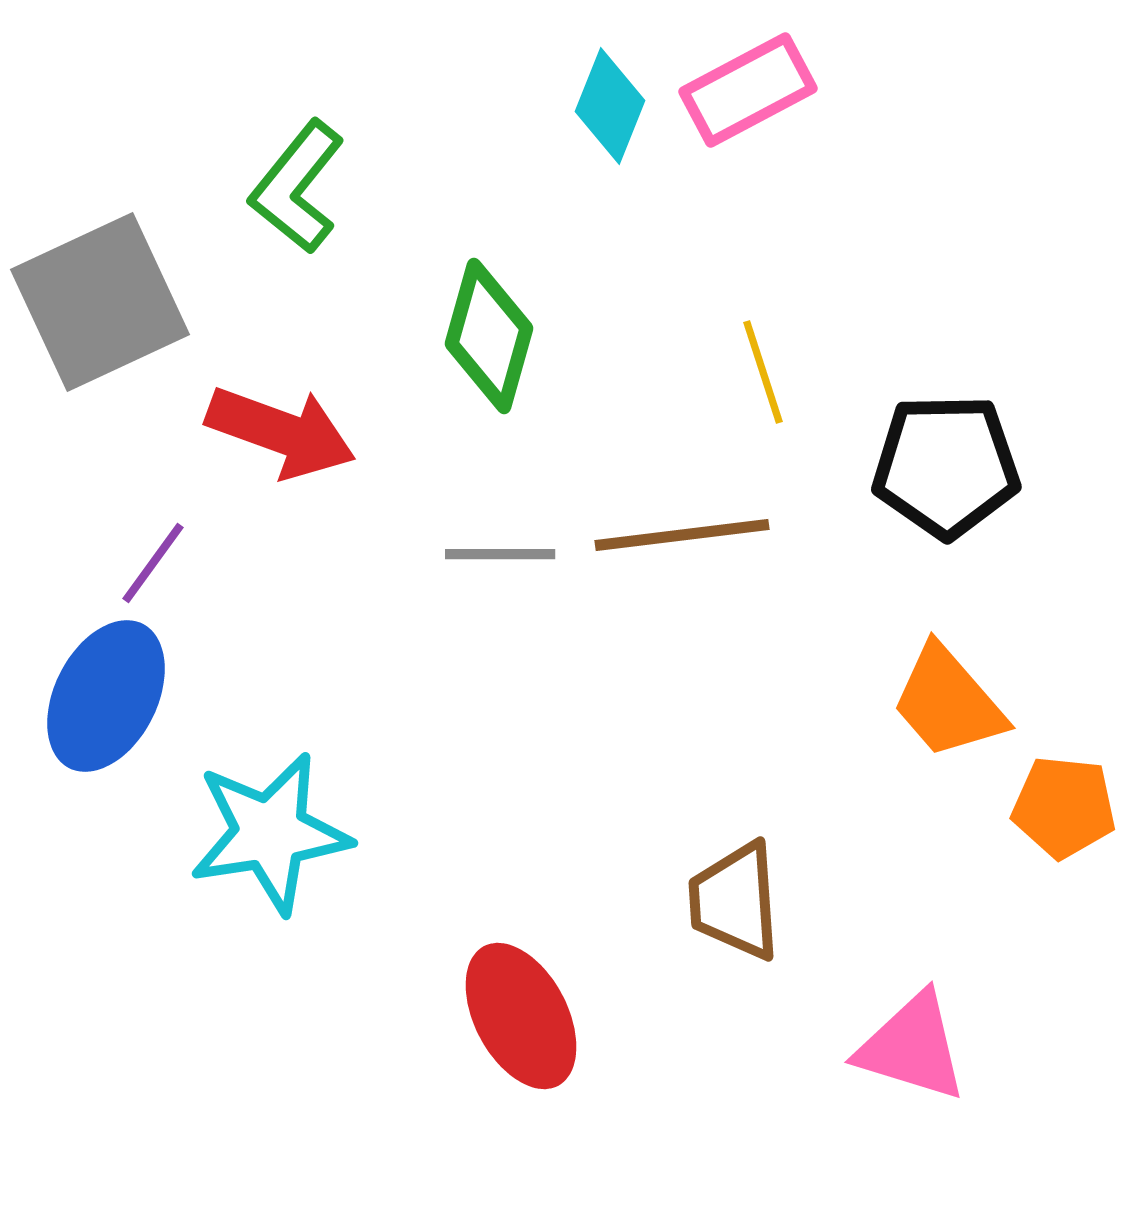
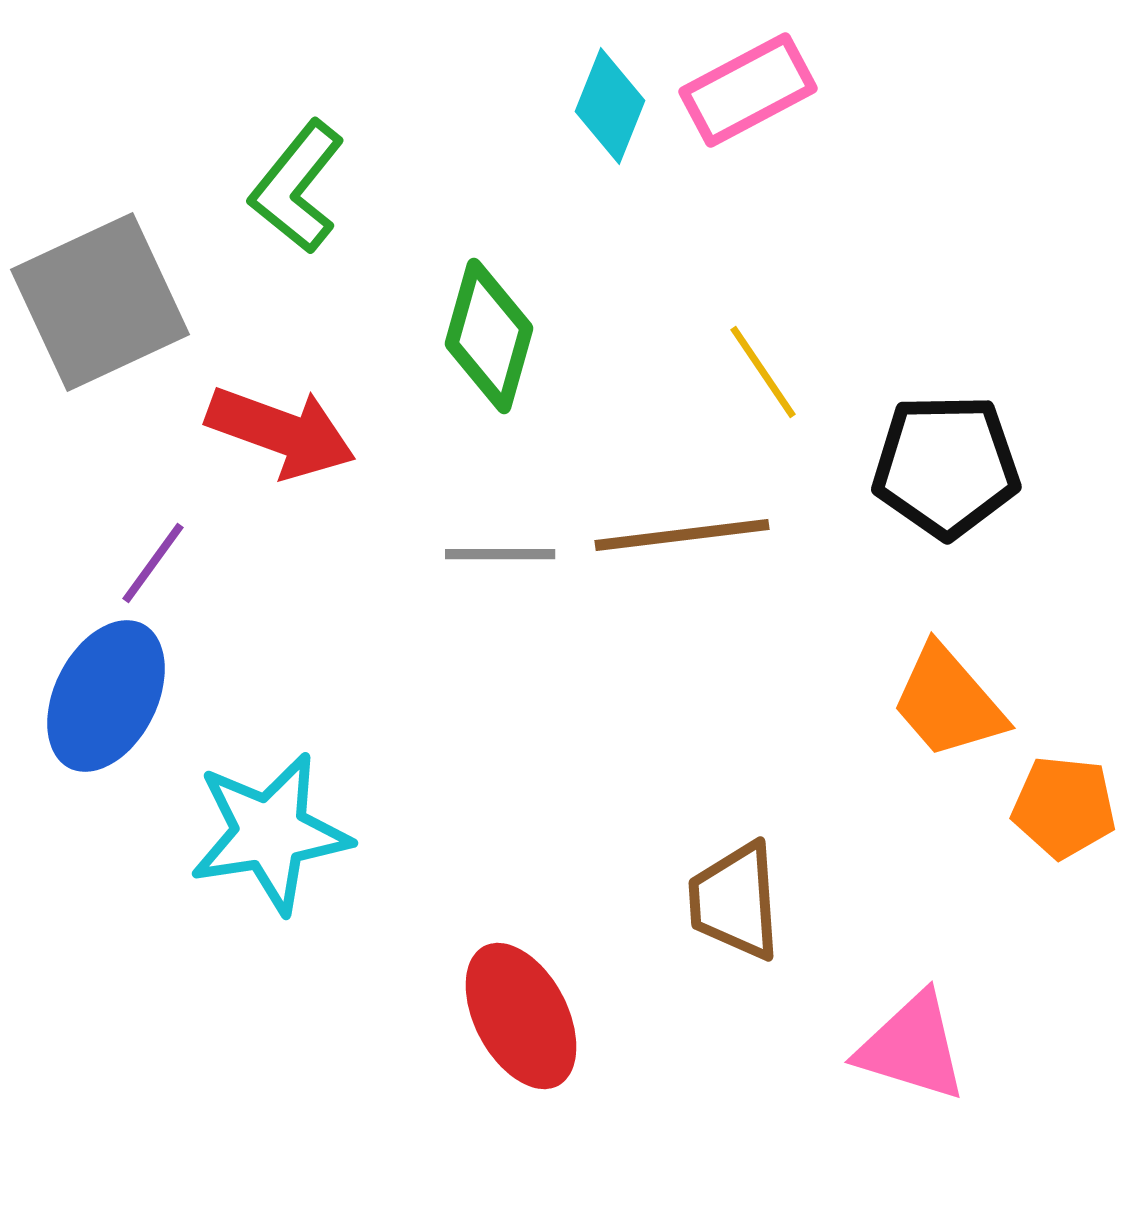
yellow line: rotated 16 degrees counterclockwise
